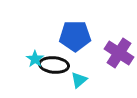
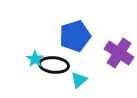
blue pentagon: rotated 16 degrees counterclockwise
